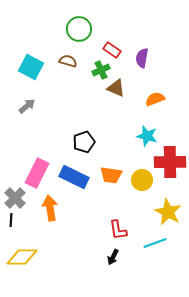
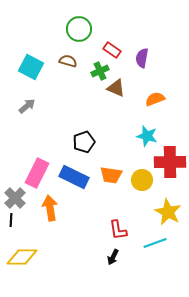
green cross: moved 1 px left, 1 px down
